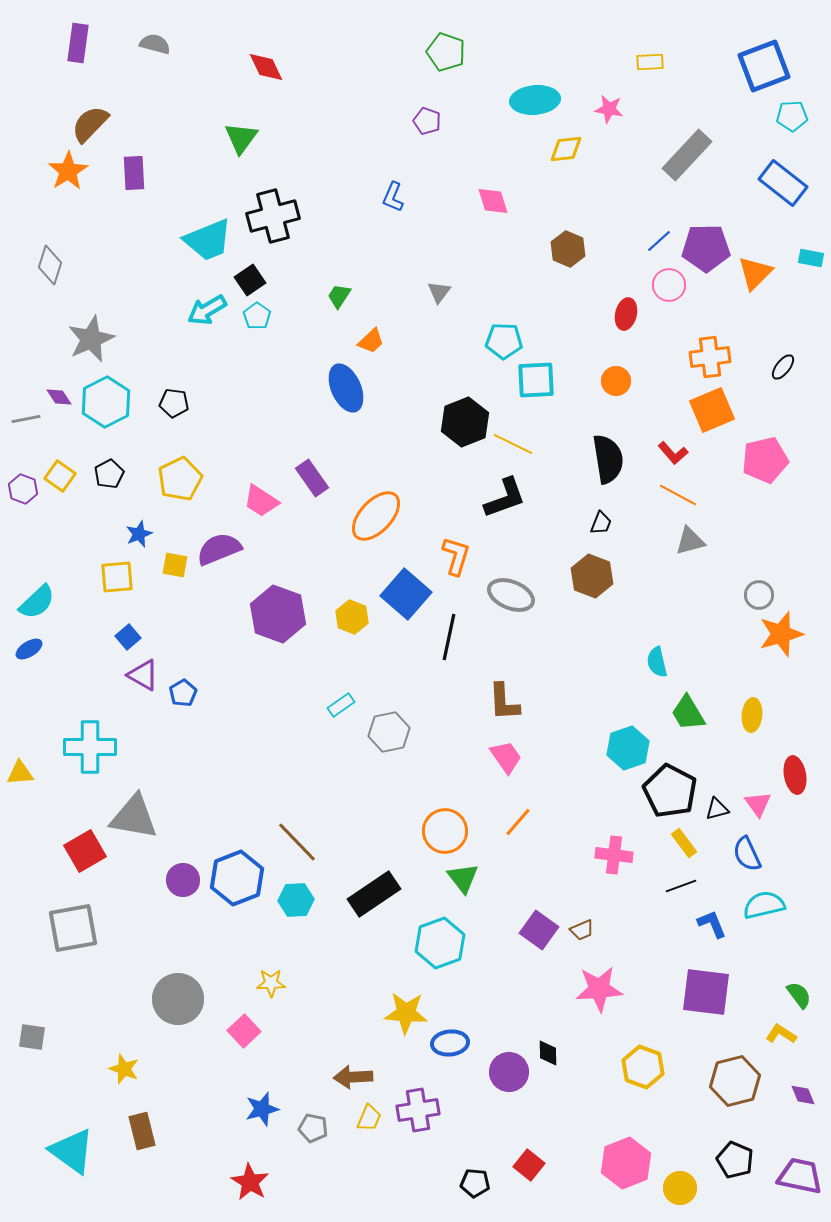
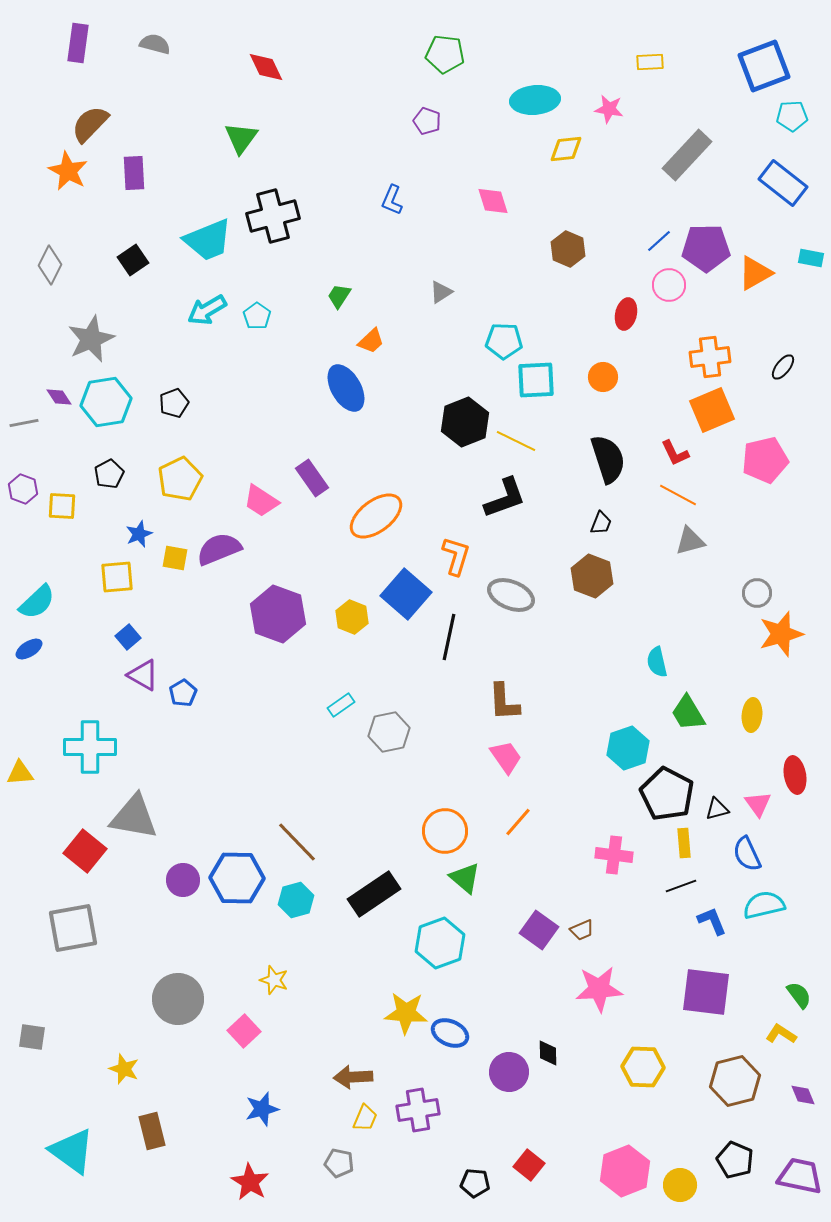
green pentagon at (446, 52): moved 1 px left, 2 px down; rotated 12 degrees counterclockwise
orange star at (68, 171): rotated 12 degrees counterclockwise
blue L-shape at (393, 197): moved 1 px left, 3 px down
gray diamond at (50, 265): rotated 9 degrees clockwise
orange triangle at (755, 273): rotated 15 degrees clockwise
black square at (250, 280): moved 117 px left, 20 px up
gray triangle at (439, 292): moved 2 px right; rotated 20 degrees clockwise
orange circle at (616, 381): moved 13 px left, 4 px up
blue ellipse at (346, 388): rotated 6 degrees counterclockwise
cyan hexagon at (106, 402): rotated 18 degrees clockwise
black pentagon at (174, 403): rotated 28 degrees counterclockwise
gray line at (26, 419): moved 2 px left, 4 px down
yellow line at (513, 444): moved 3 px right, 3 px up
red L-shape at (673, 453): moved 2 px right; rotated 16 degrees clockwise
black semicircle at (608, 459): rotated 9 degrees counterclockwise
yellow square at (60, 476): moved 2 px right, 30 px down; rotated 32 degrees counterclockwise
orange ellipse at (376, 516): rotated 10 degrees clockwise
yellow square at (175, 565): moved 7 px up
gray circle at (759, 595): moved 2 px left, 2 px up
black pentagon at (670, 791): moved 3 px left, 3 px down
yellow rectangle at (684, 843): rotated 32 degrees clockwise
red square at (85, 851): rotated 21 degrees counterclockwise
blue hexagon at (237, 878): rotated 22 degrees clockwise
green triangle at (463, 878): moved 2 px right; rotated 12 degrees counterclockwise
cyan hexagon at (296, 900): rotated 12 degrees counterclockwise
blue L-shape at (712, 924): moved 3 px up
yellow star at (271, 983): moved 3 px right, 3 px up; rotated 20 degrees clockwise
blue ellipse at (450, 1043): moved 10 px up; rotated 30 degrees clockwise
yellow hexagon at (643, 1067): rotated 18 degrees counterclockwise
yellow trapezoid at (369, 1118): moved 4 px left
gray pentagon at (313, 1128): moved 26 px right, 35 px down
brown rectangle at (142, 1131): moved 10 px right
pink hexagon at (626, 1163): moved 1 px left, 8 px down
yellow circle at (680, 1188): moved 3 px up
